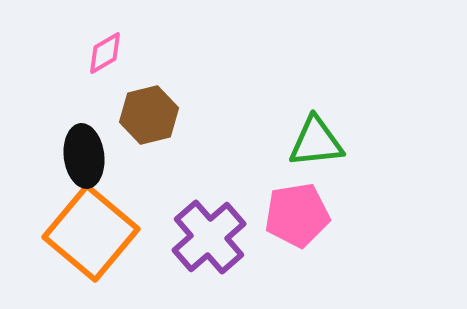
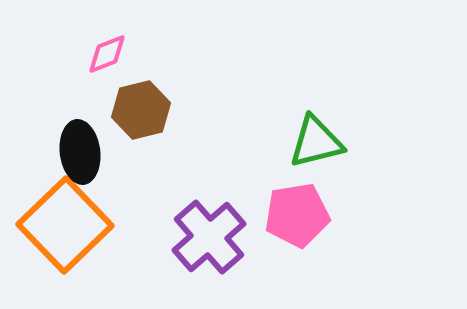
pink diamond: moved 2 px right, 1 px down; rotated 9 degrees clockwise
brown hexagon: moved 8 px left, 5 px up
green triangle: rotated 8 degrees counterclockwise
black ellipse: moved 4 px left, 4 px up
orange square: moved 26 px left, 8 px up; rotated 6 degrees clockwise
